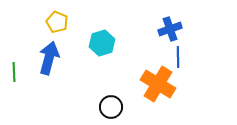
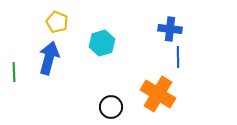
blue cross: rotated 25 degrees clockwise
orange cross: moved 10 px down
